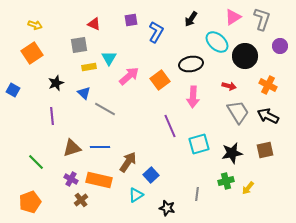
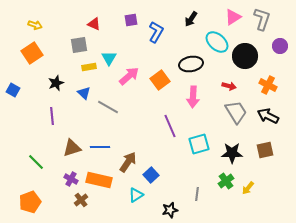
gray line at (105, 109): moved 3 px right, 2 px up
gray trapezoid at (238, 112): moved 2 px left
black star at (232, 153): rotated 10 degrees clockwise
green cross at (226, 181): rotated 21 degrees counterclockwise
black star at (167, 208): moved 3 px right, 2 px down; rotated 28 degrees counterclockwise
